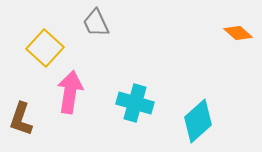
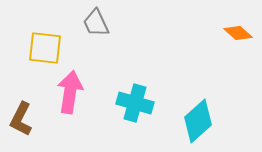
yellow square: rotated 36 degrees counterclockwise
brown L-shape: rotated 8 degrees clockwise
